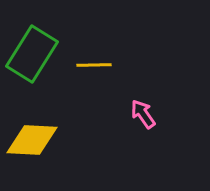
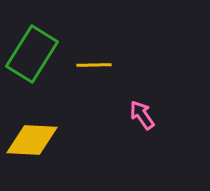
pink arrow: moved 1 px left, 1 px down
